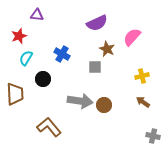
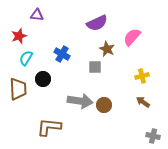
brown trapezoid: moved 3 px right, 5 px up
brown L-shape: rotated 45 degrees counterclockwise
